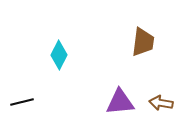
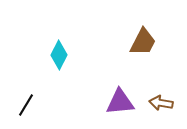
brown trapezoid: rotated 20 degrees clockwise
black line: moved 4 px right, 3 px down; rotated 45 degrees counterclockwise
